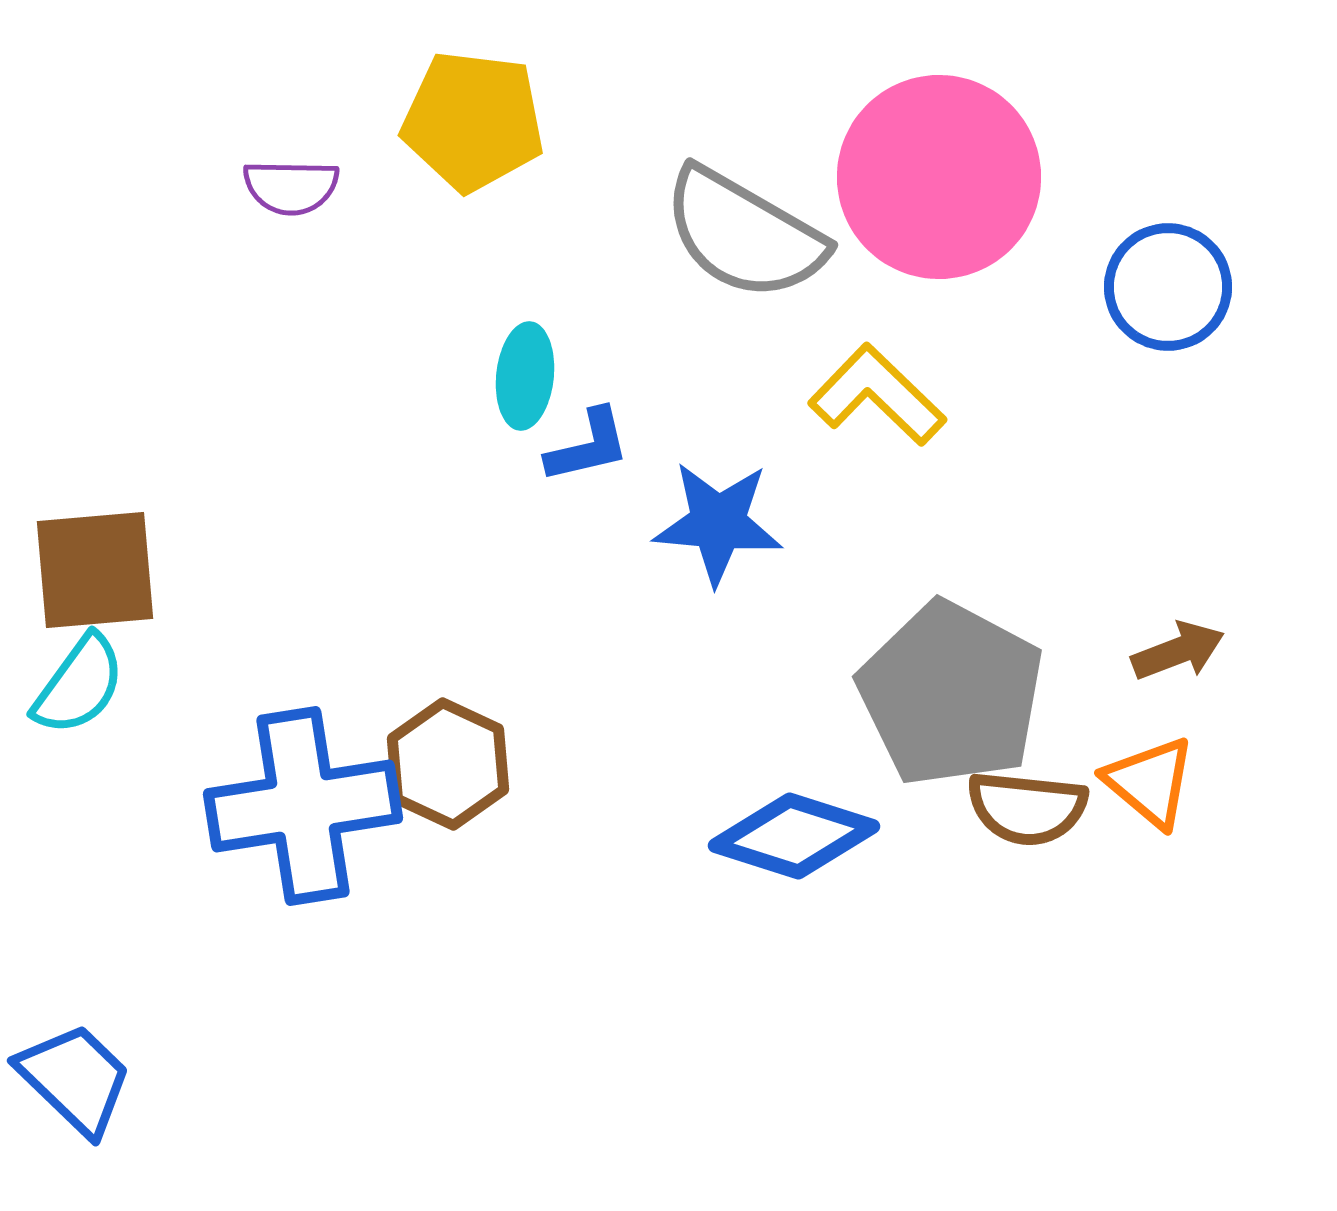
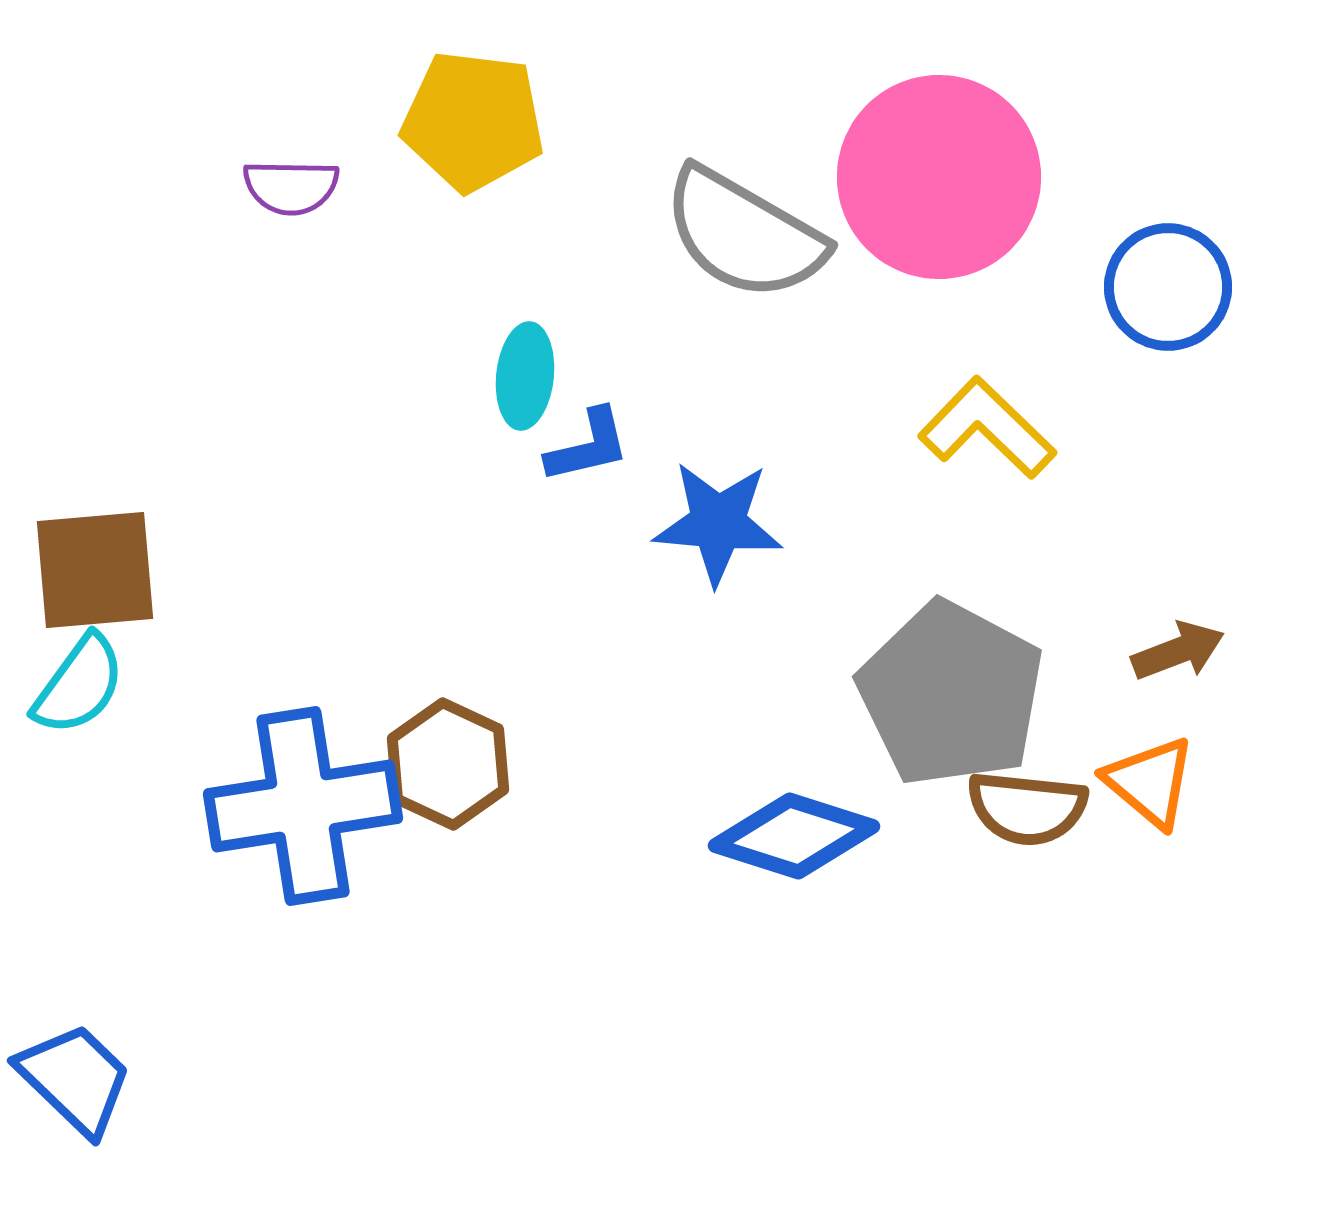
yellow L-shape: moved 110 px right, 33 px down
